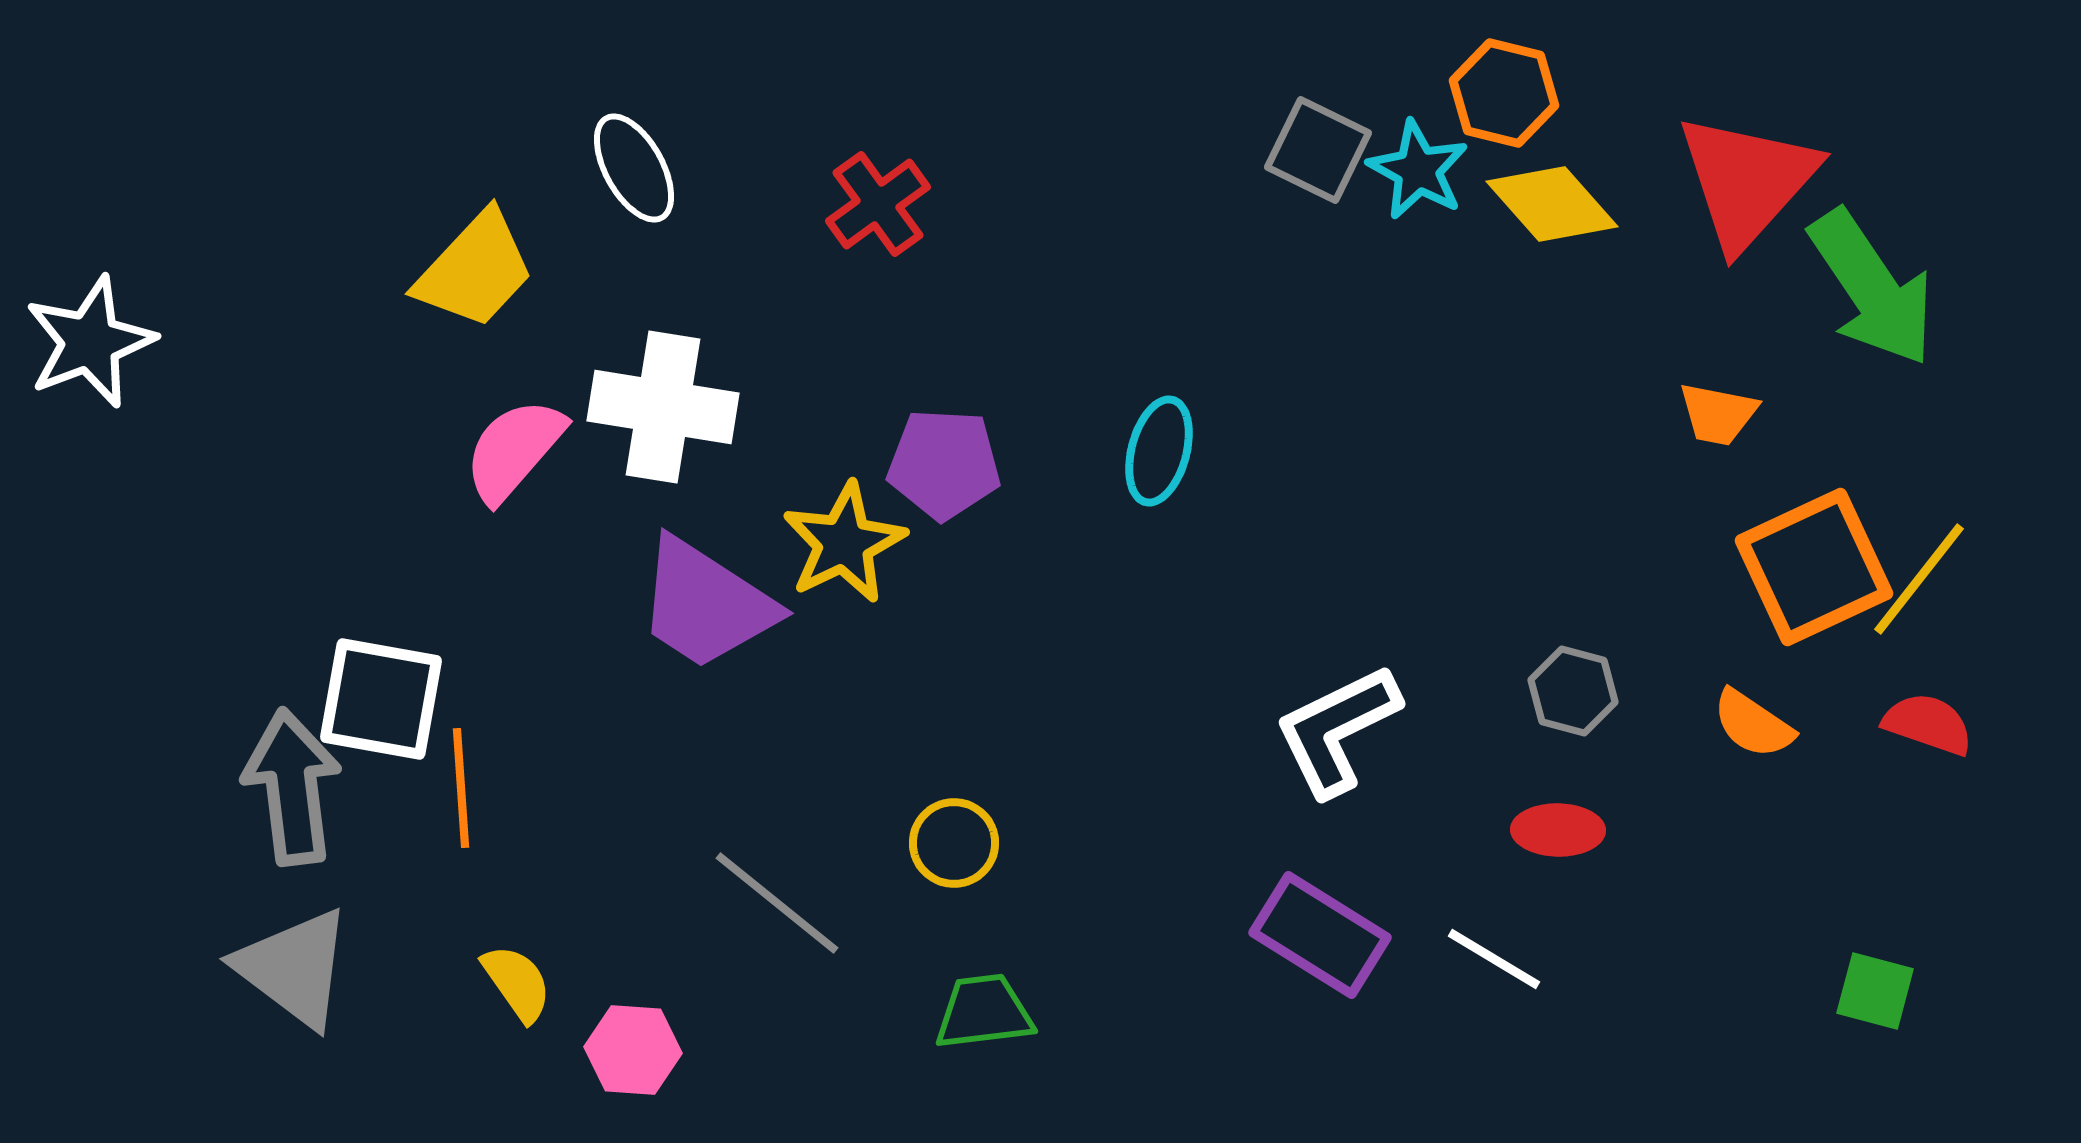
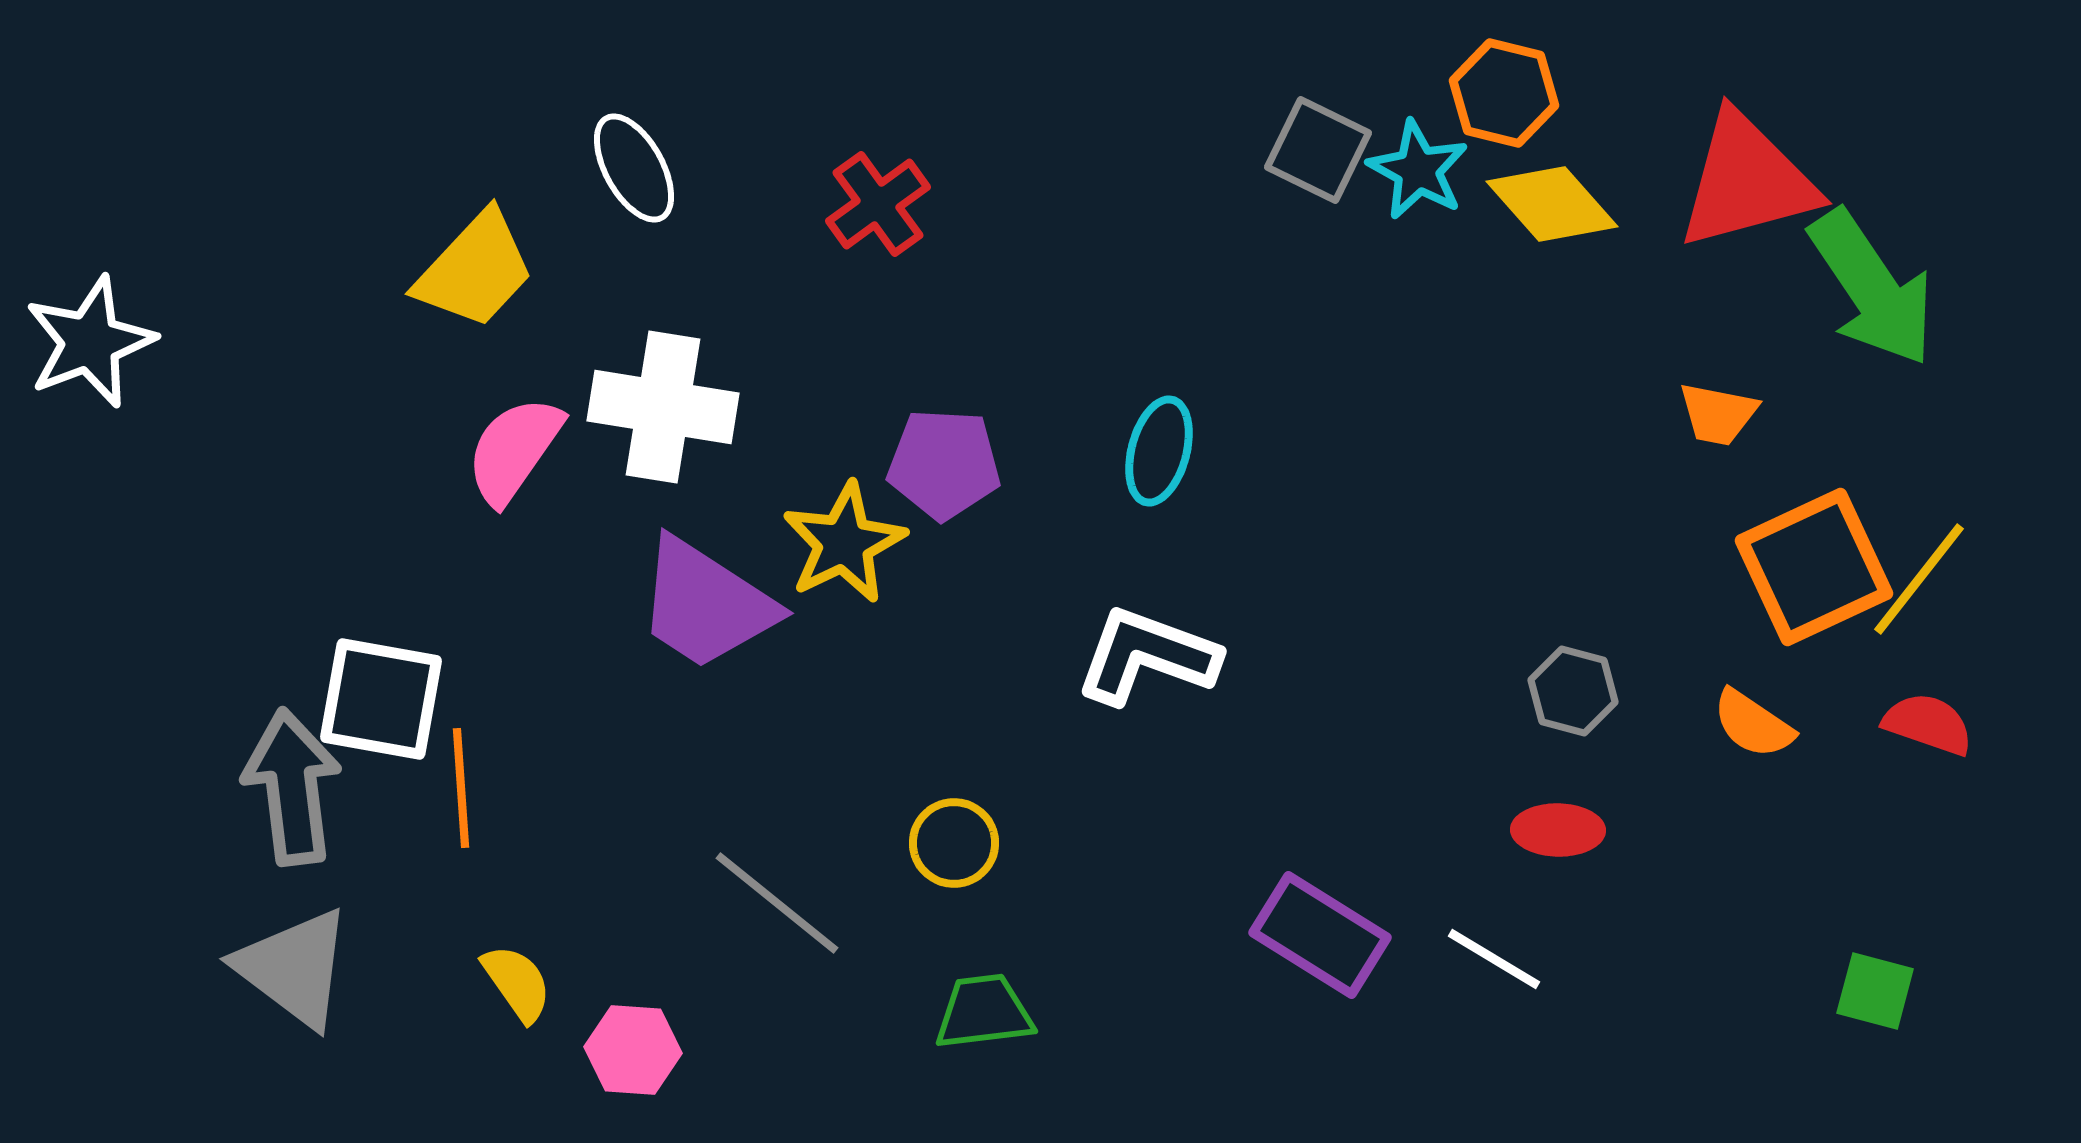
red triangle: rotated 33 degrees clockwise
pink semicircle: rotated 6 degrees counterclockwise
white L-shape: moved 190 px left, 74 px up; rotated 46 degrees clockwise
